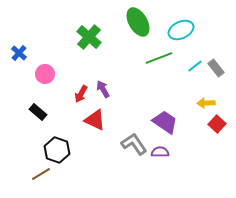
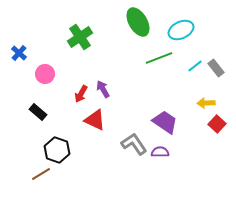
green cross: moved 9 px left; rotated 15 degrees clockwise
